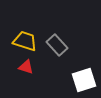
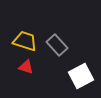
white square: moved 3 px left, 4 px up; rotated 10 degrees counterclockwise
